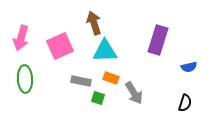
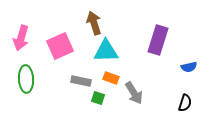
cyan triangle: moved 1 px right
green ellipse: moved 1 px right
